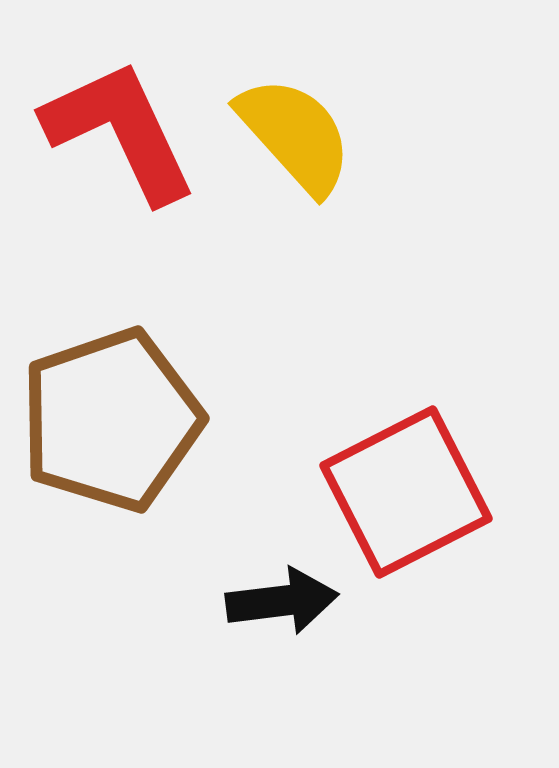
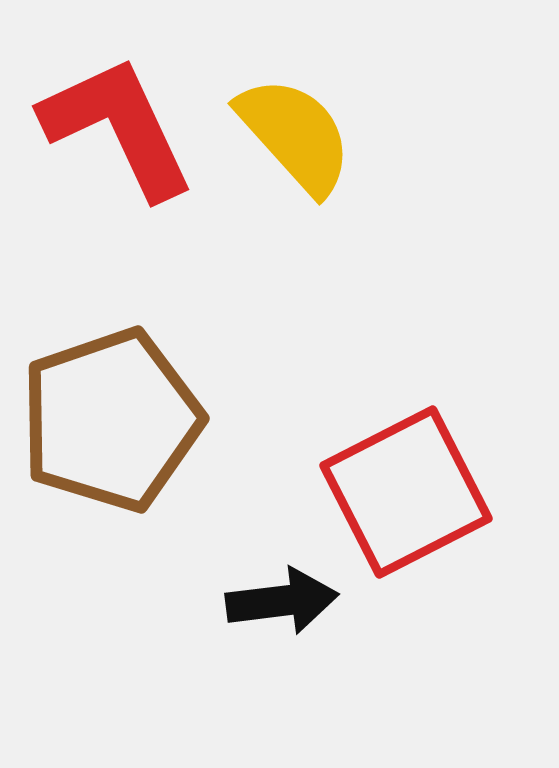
red L-shape: moved 2 px left, 4 px up
